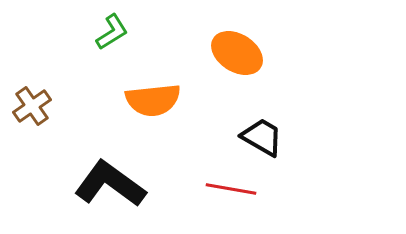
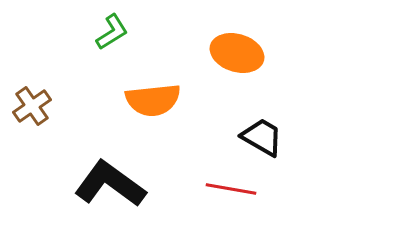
orange ellipse: rotated 15 degrees counterclockwise
